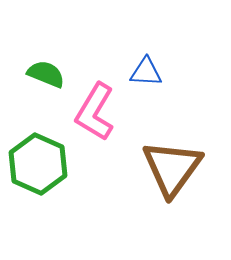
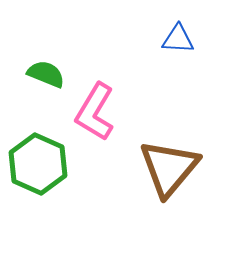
blue triangle: moved 32 px right, 33 px up
brown triangle: moved 3 px left; rotated 4 degrees clockwise
